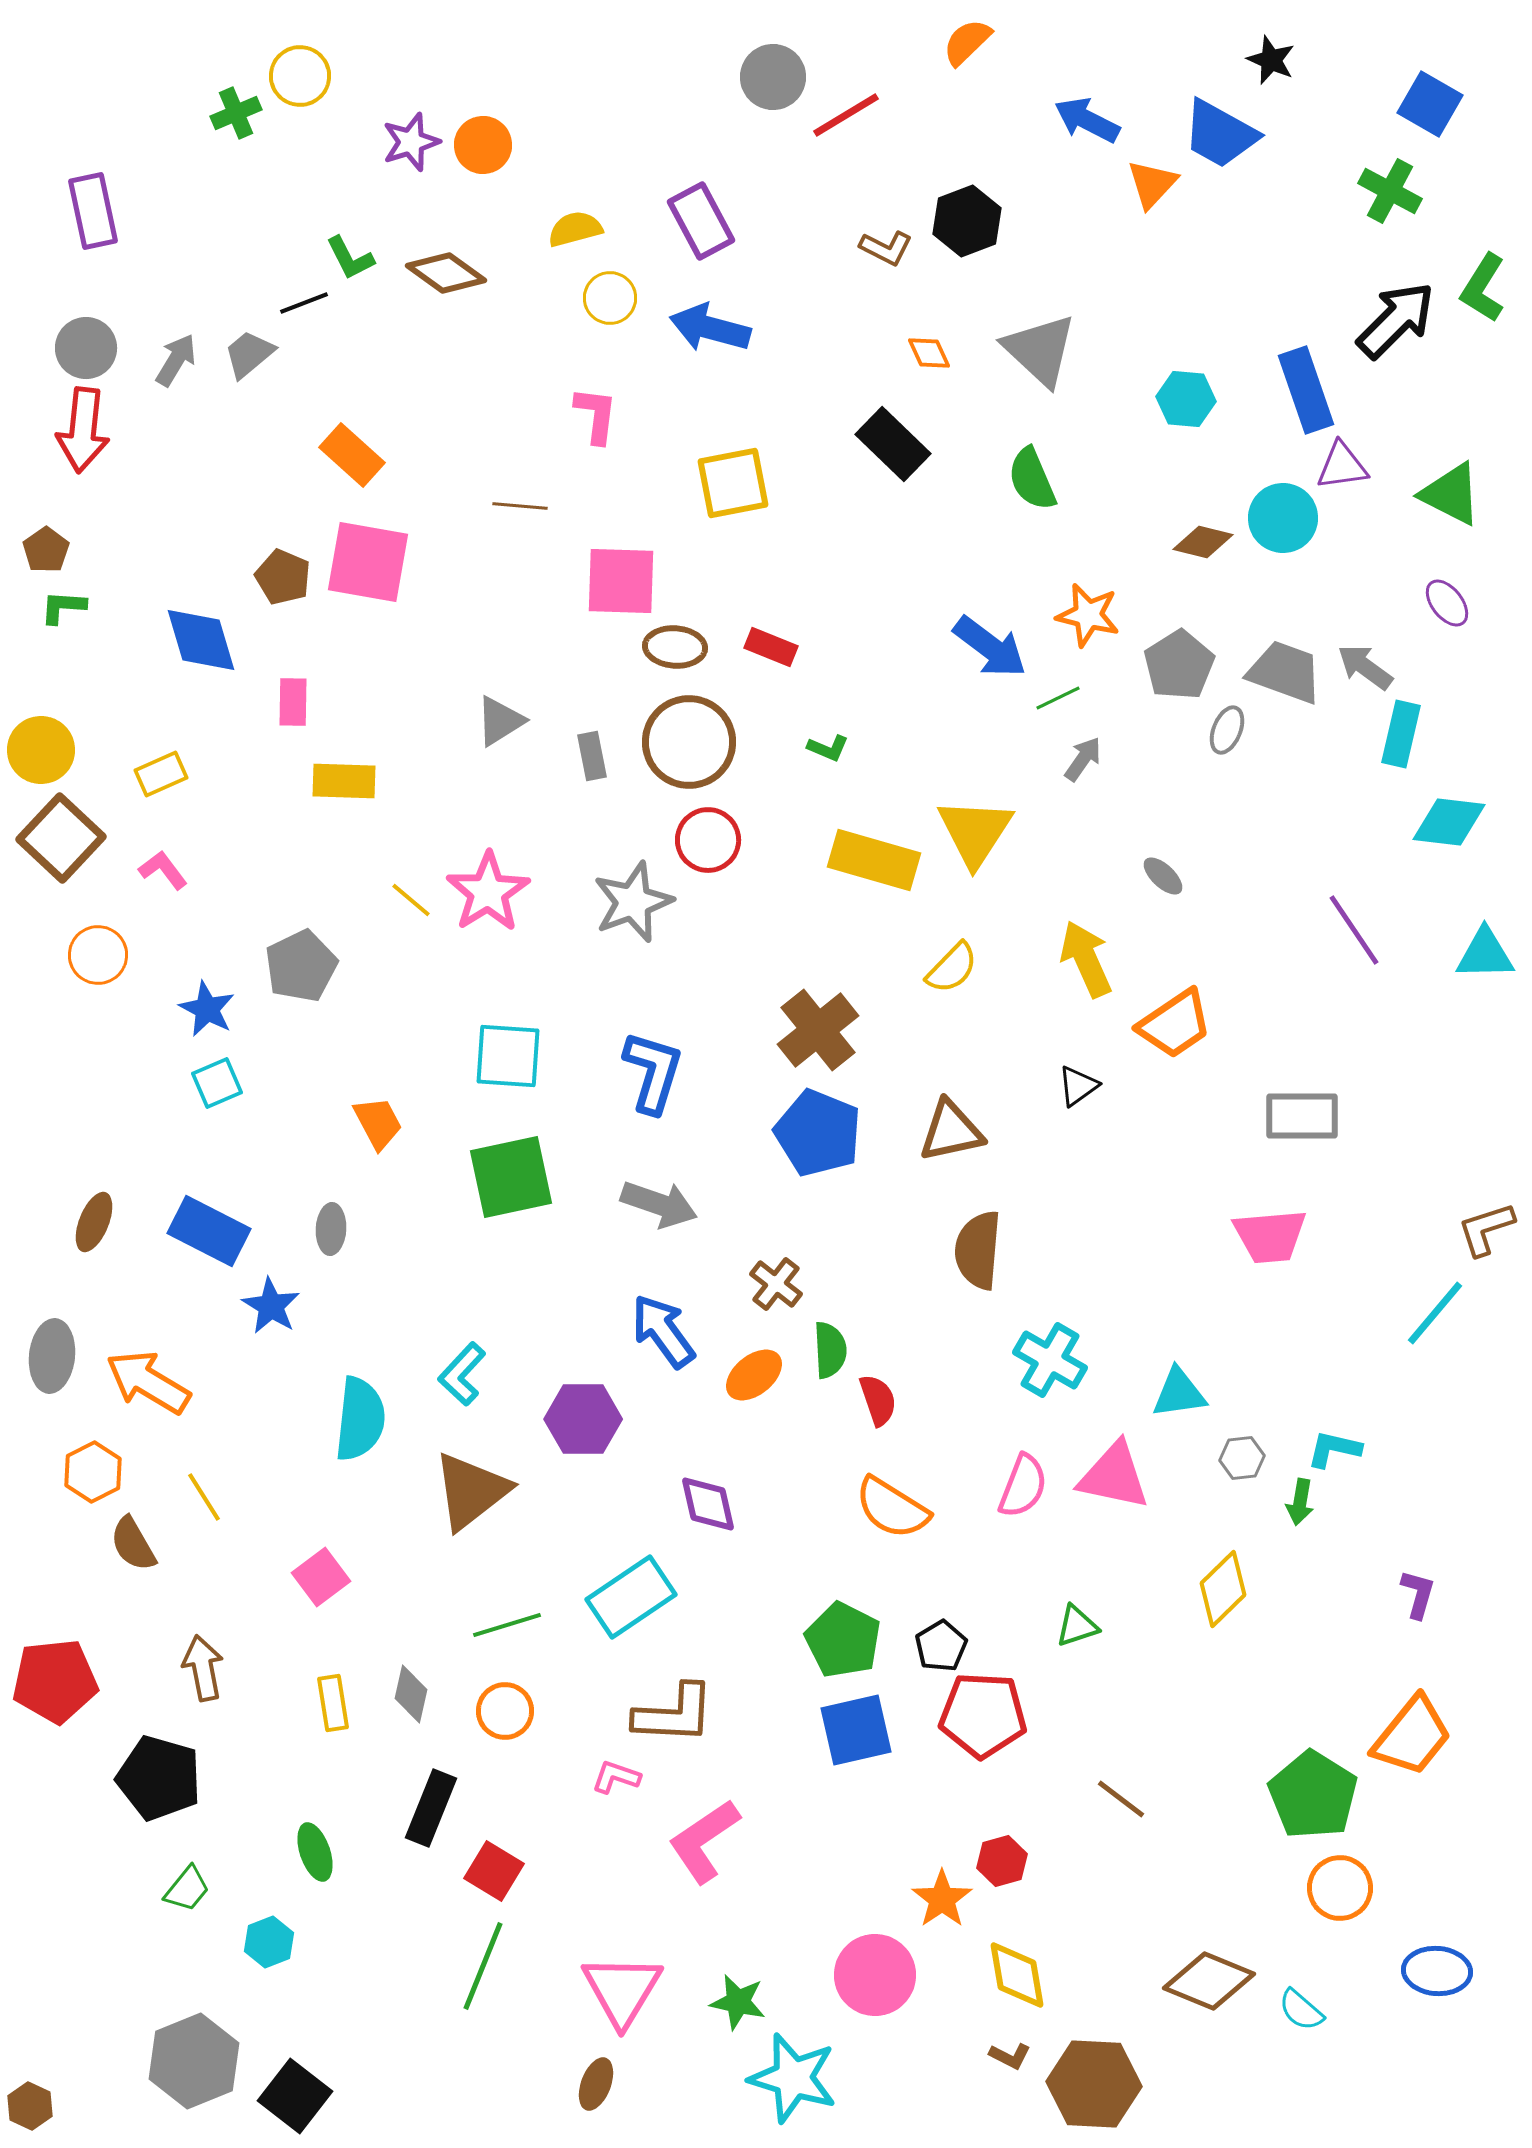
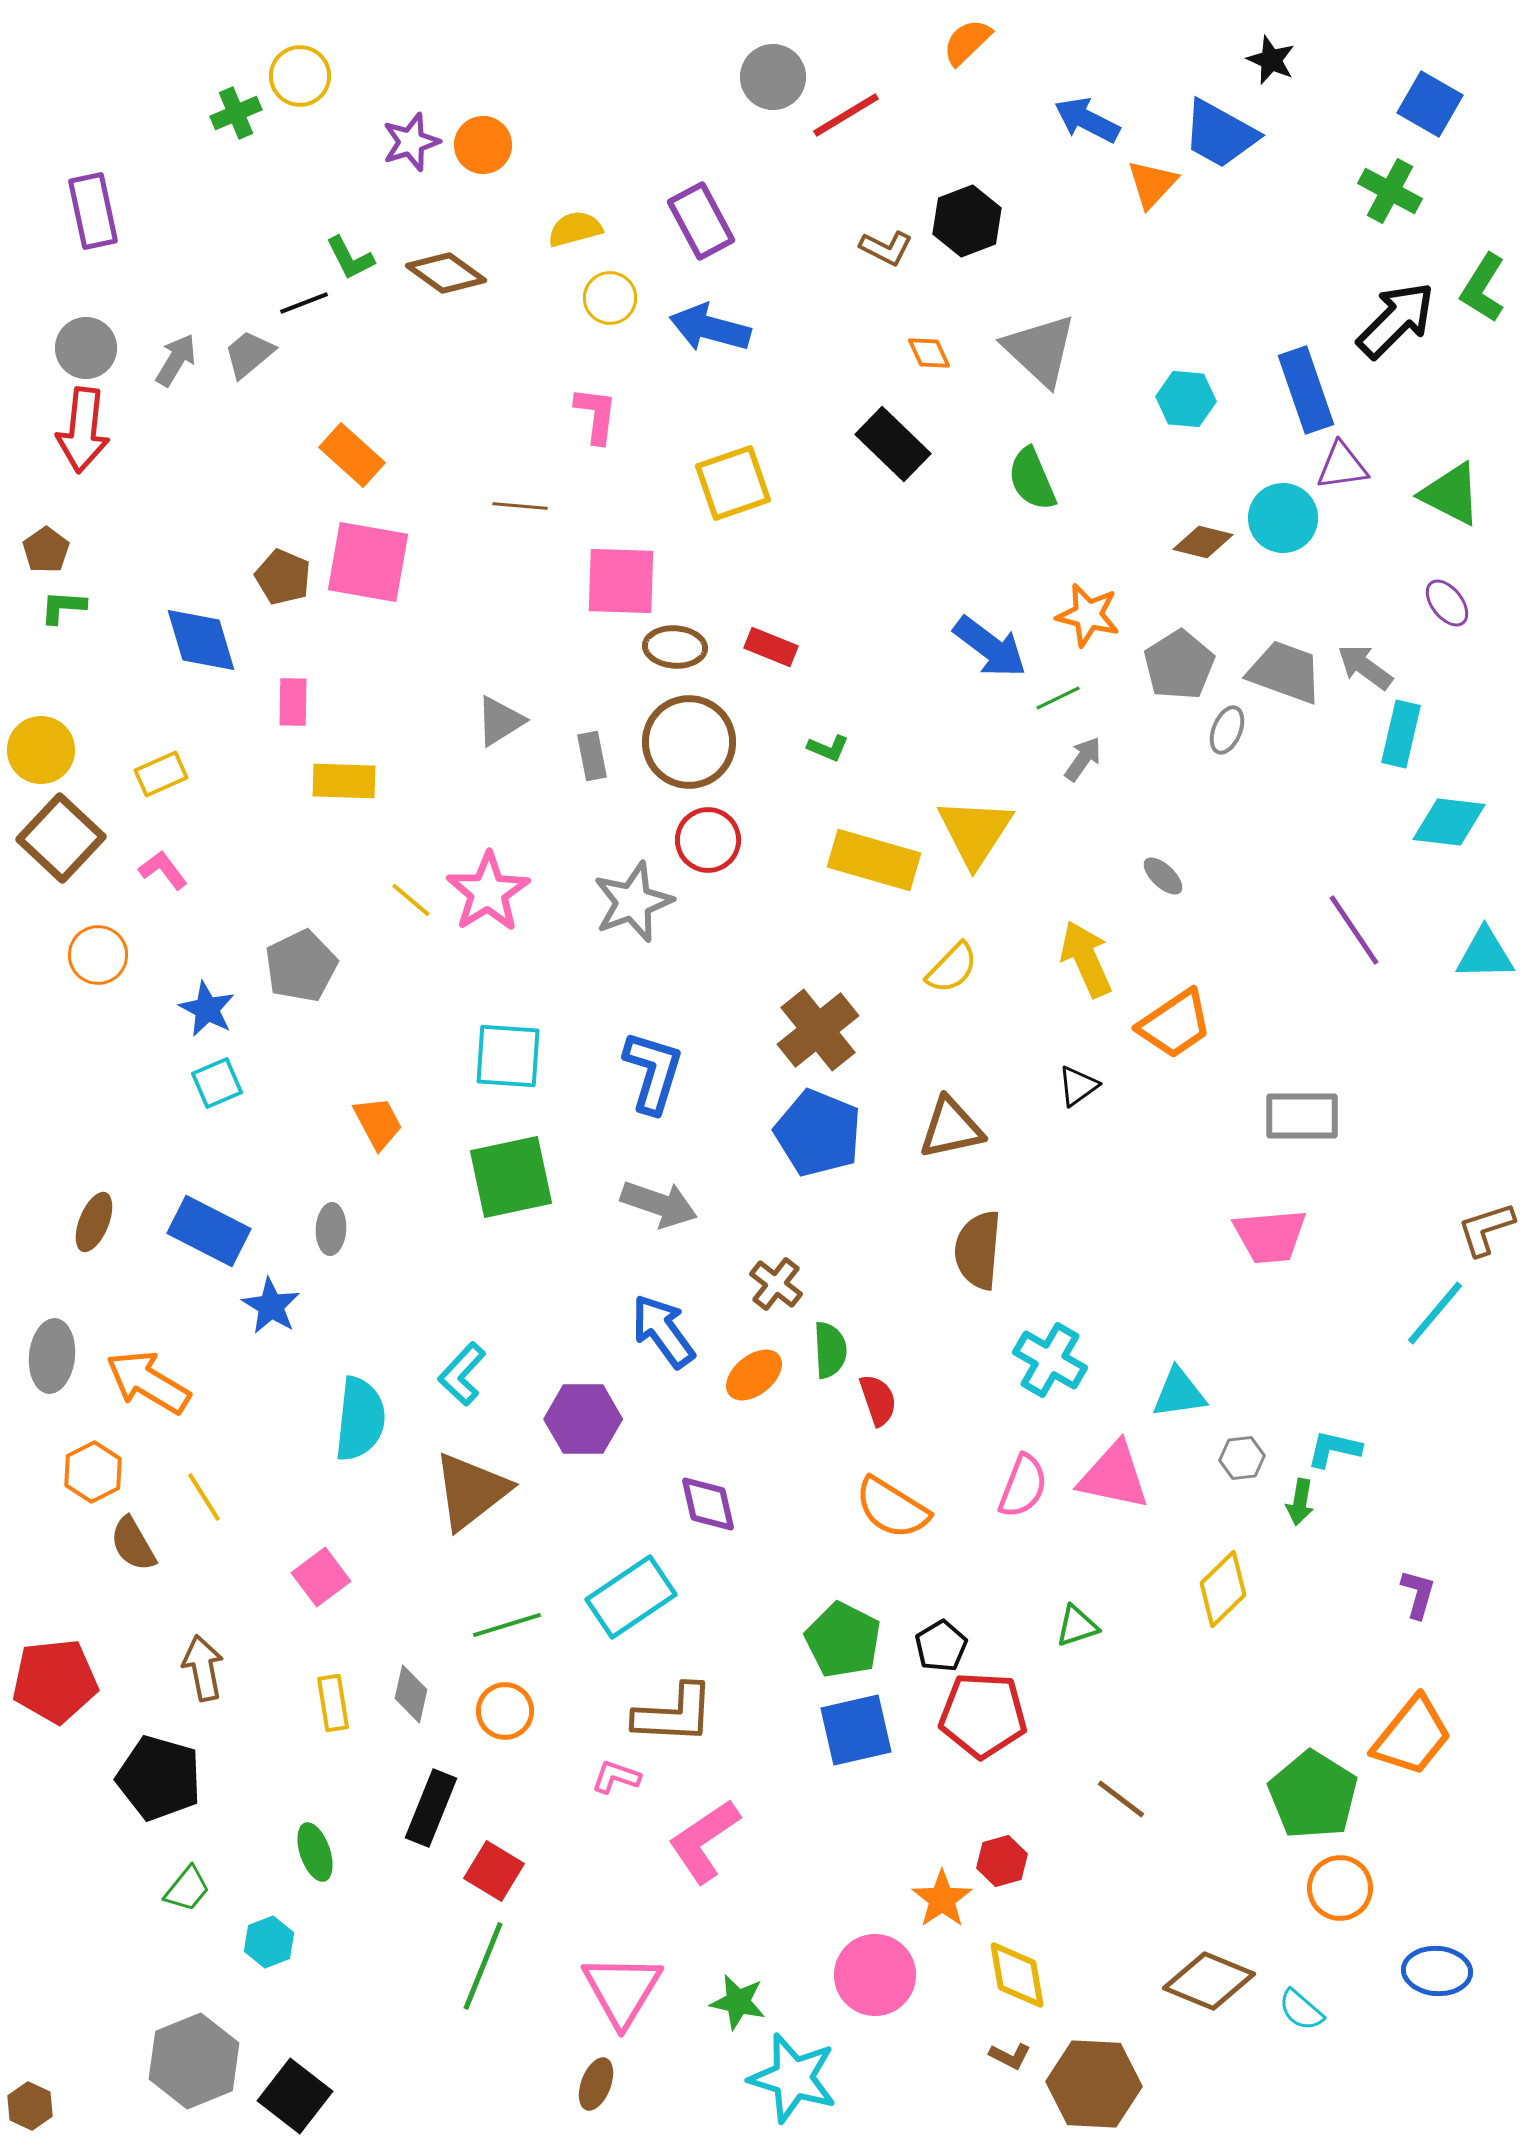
yellow square at (733, 483): rotated 8 degrees counterclockwise
brown triangle at (951, 1131): moved 3 px up
